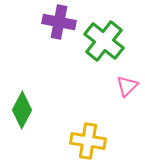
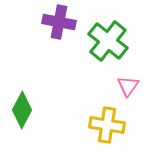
green cross: moved 4 px right
pink triangle: moved 1 px right; rotated 10 degrees counterclockwise
yellow cross: moved 19 px right, 16 px up
